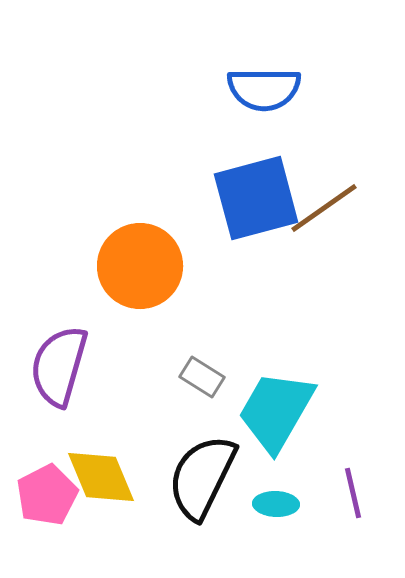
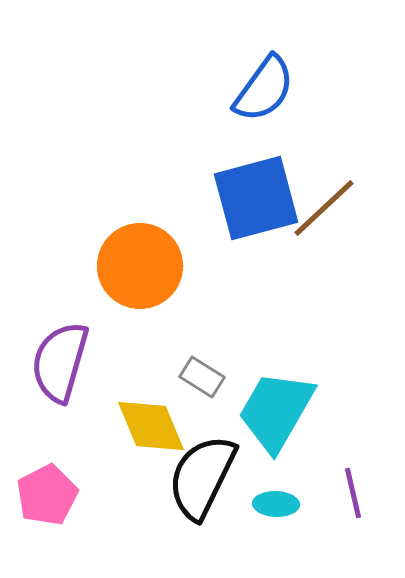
blue semicircle: rotated 54 degrees counterclockwise
brown line: rotated 8 degrees counterclockwise
purple semicircle: moved 1 px right, 4 px up
yellow diamond: moved 50 px right, 51 px up
